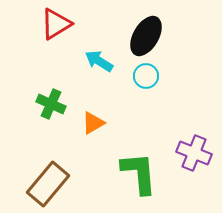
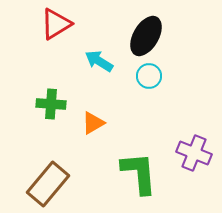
cyan circle: moved 3 px right
green cross: rotated 20 degrees counterclockwise
